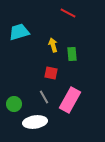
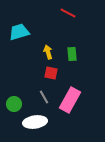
yellow arrow: moved 5 px left, 7 px down
